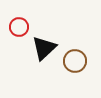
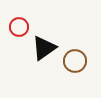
black triangle: rotated 8 degrees clockwise
